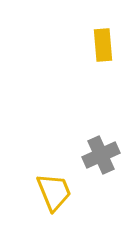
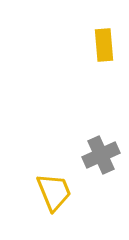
yellow rectangle: moved 1 px right
